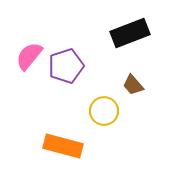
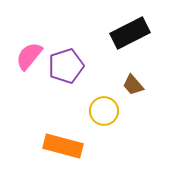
black rectangle: rotated 6 degrees counterclockwise
